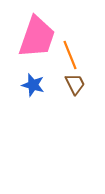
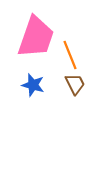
pink trapezoid: moved 1 px left
